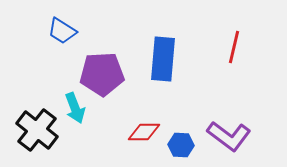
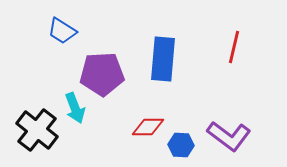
red diamond: moved 4 px right, 5 px up
